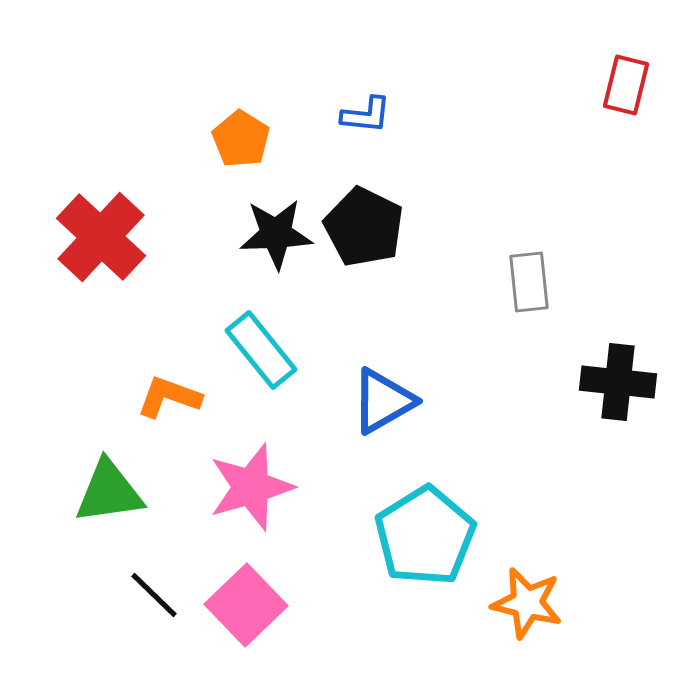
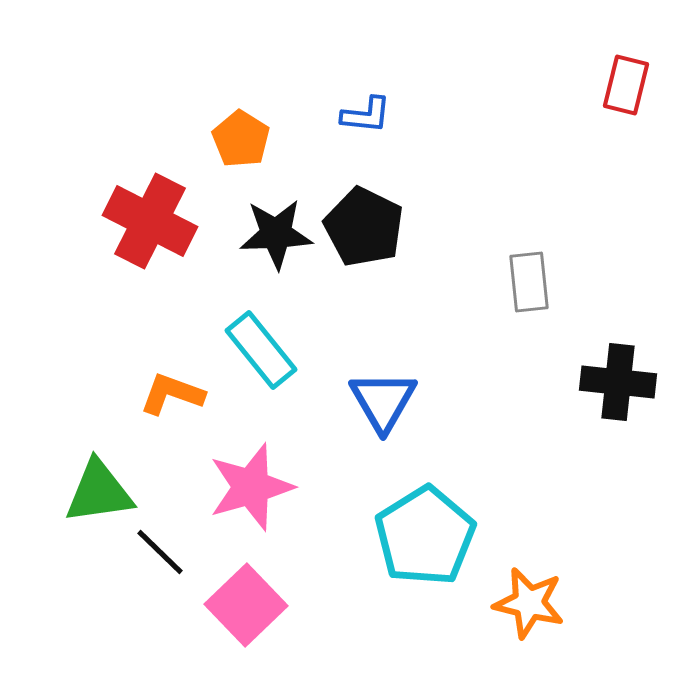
red cross: moved 49 px right, 16 px up; rotated 16 degrees counterclockwise
orange L-shape: moved 3 px right, 3 px up
blue triangle: rotated 30 degrees counterclockwise
green triangle: moved 10 px left
black line: moved 6 px right, 43 px up
orange star: moved 2 px right
